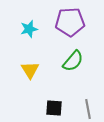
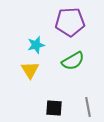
cyan star: moved 7 px right, 16 px down
green semicircle: rotated 20 degrees clockwise
gray line: moved 2 px up
